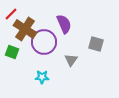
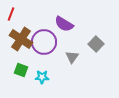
red line: rotated 24 degrees counterclockwise
purple semicircle: rotated 144 degrees clockwise
brown cross: moved 4 px left, 10 px down
gray square: rotated 28 degrees clockwise
green square: moved 9 px right, 18 px down
gray triangle: moved 1 px right, 3 px up
